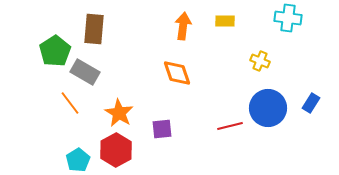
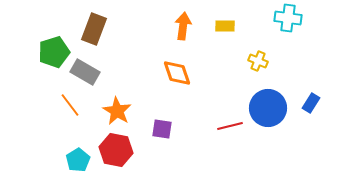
yellow rectangle: moved 5 px down
brown rectangle: rotated 16 degrees clockwise
green pentagon: moved 1 px left, 1 px down; rotated 16 degrees clockwise
yellow cross: moved 2 px left
orange line: moved 2 px down
orange star: moved 2 px left, 2 px up
purple square: rotated 15 degrees clockwise
red hexagon: rotated 20 degrees counterclockwise
